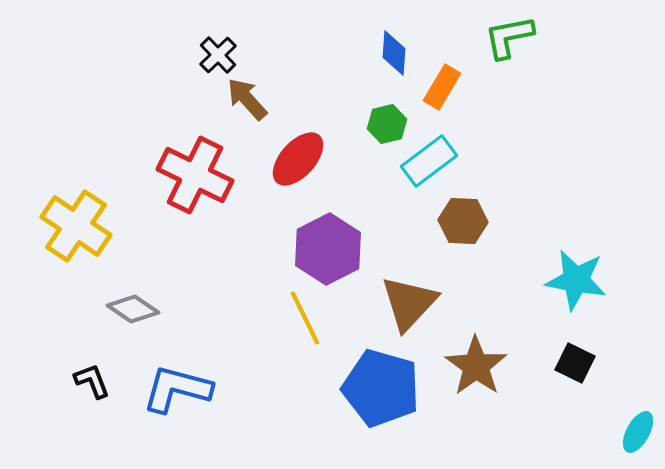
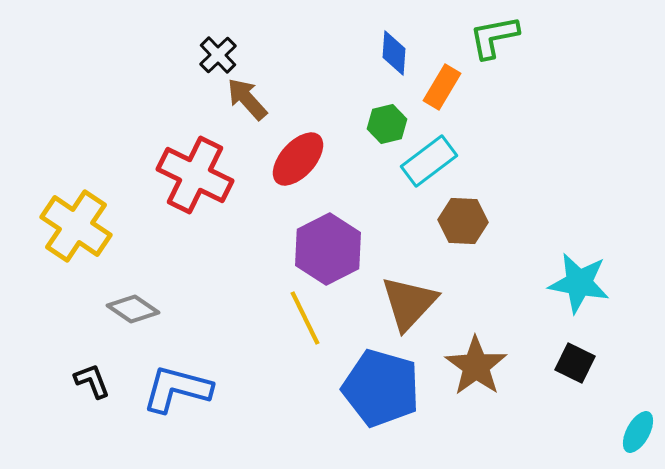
green L-shape: moved 15 px left
cyan star: moved 3 px right, 3 px down
